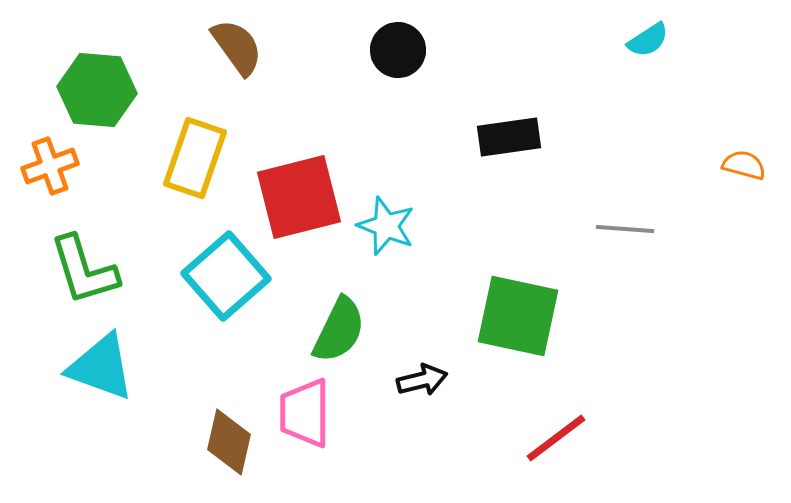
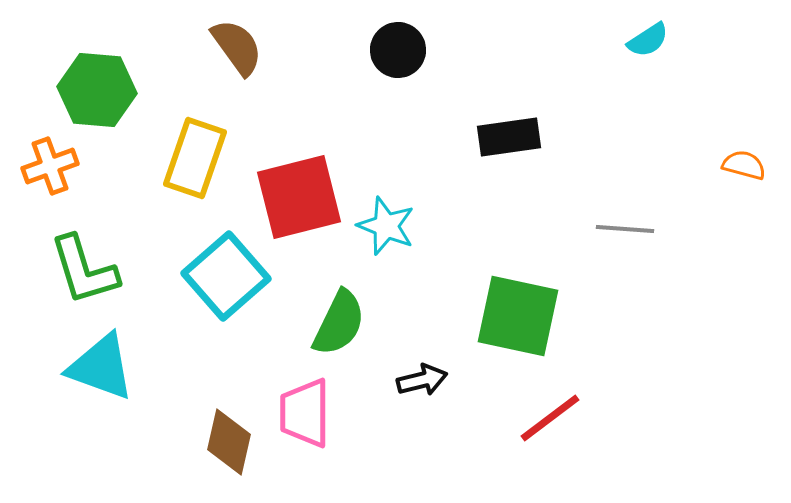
green semicircle: moved 7 px up
red line: moved 6 px left, 20 px up
